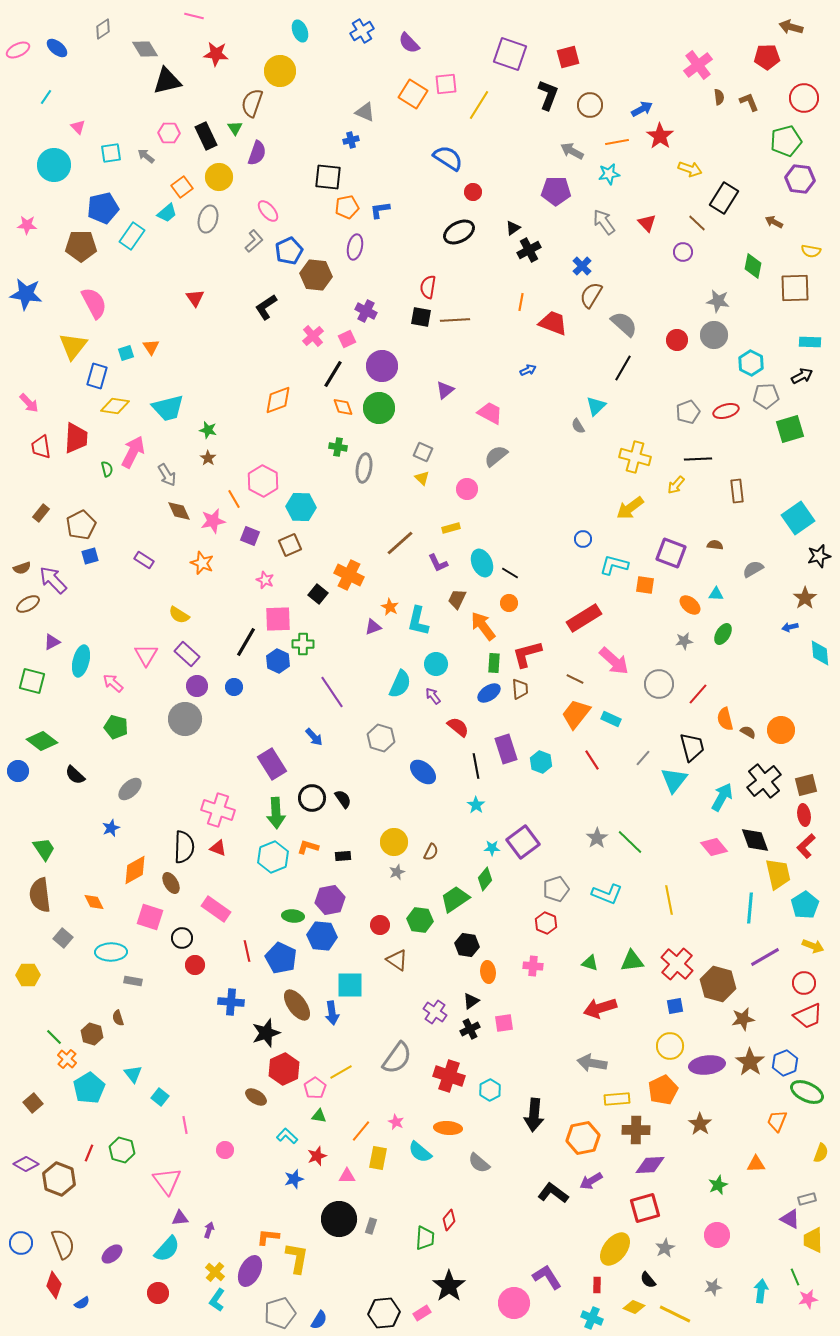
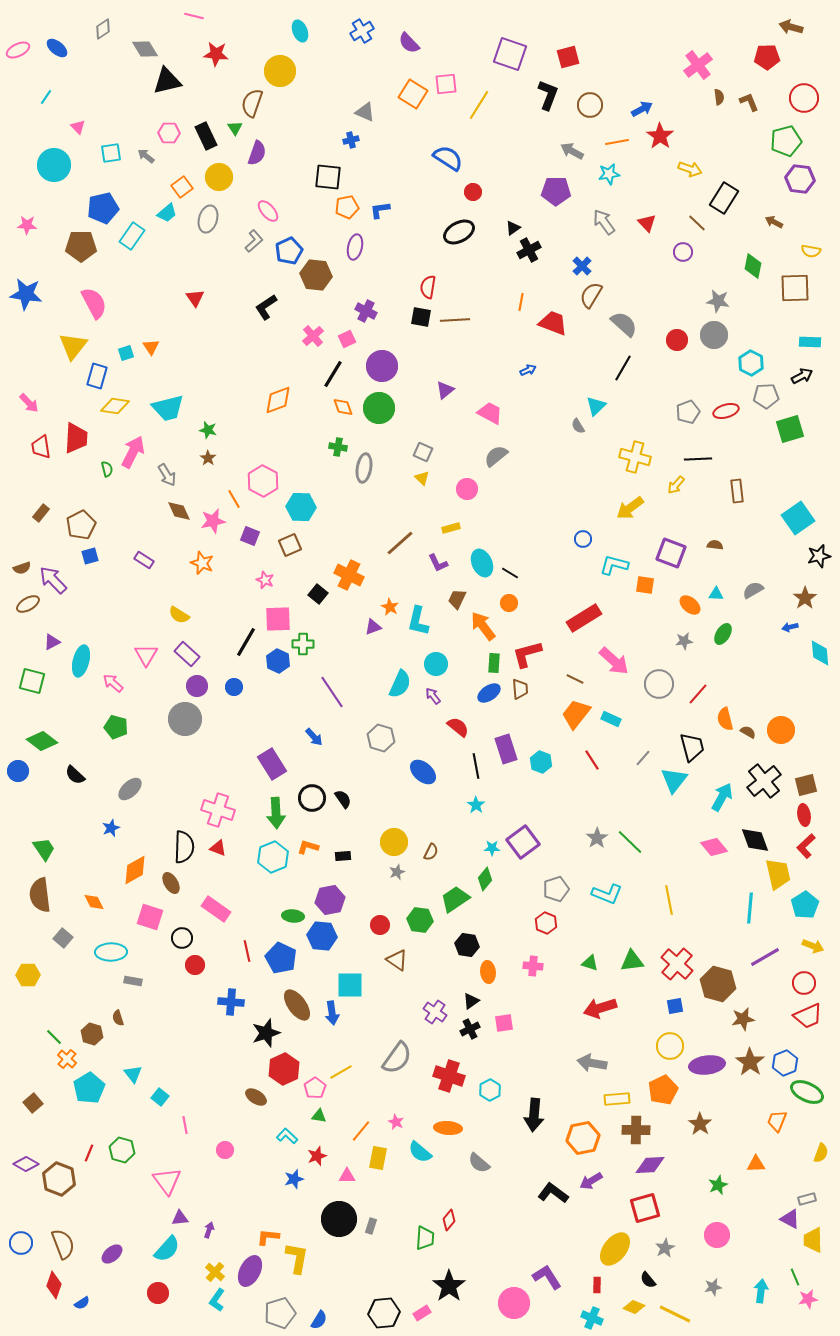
gray semicircle at (753, 569): moved 21 px down
